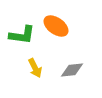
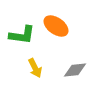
gray diamond: moved 3 px right
